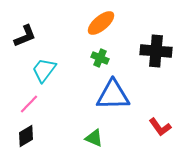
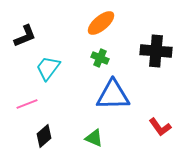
cyan trapezoid: moved 4 px right, 2 px up
pink line: moved 2 px left; rotated 25 degrees clockwise
black diamond: moved 18 px right; rotated 10 degrees counterclockwise
